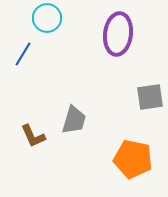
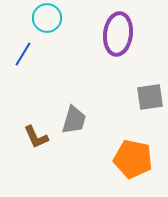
brown L-shape: moved 3 px right, 1 px down
